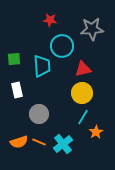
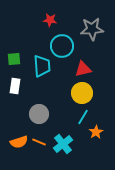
white rectangle: moved 2 px left, 4 px up; rotated 21 degrees clockwise
